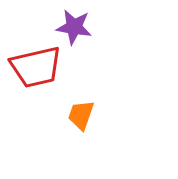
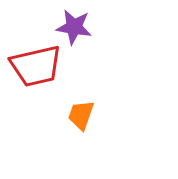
red trapezoid: moved 1 px up
